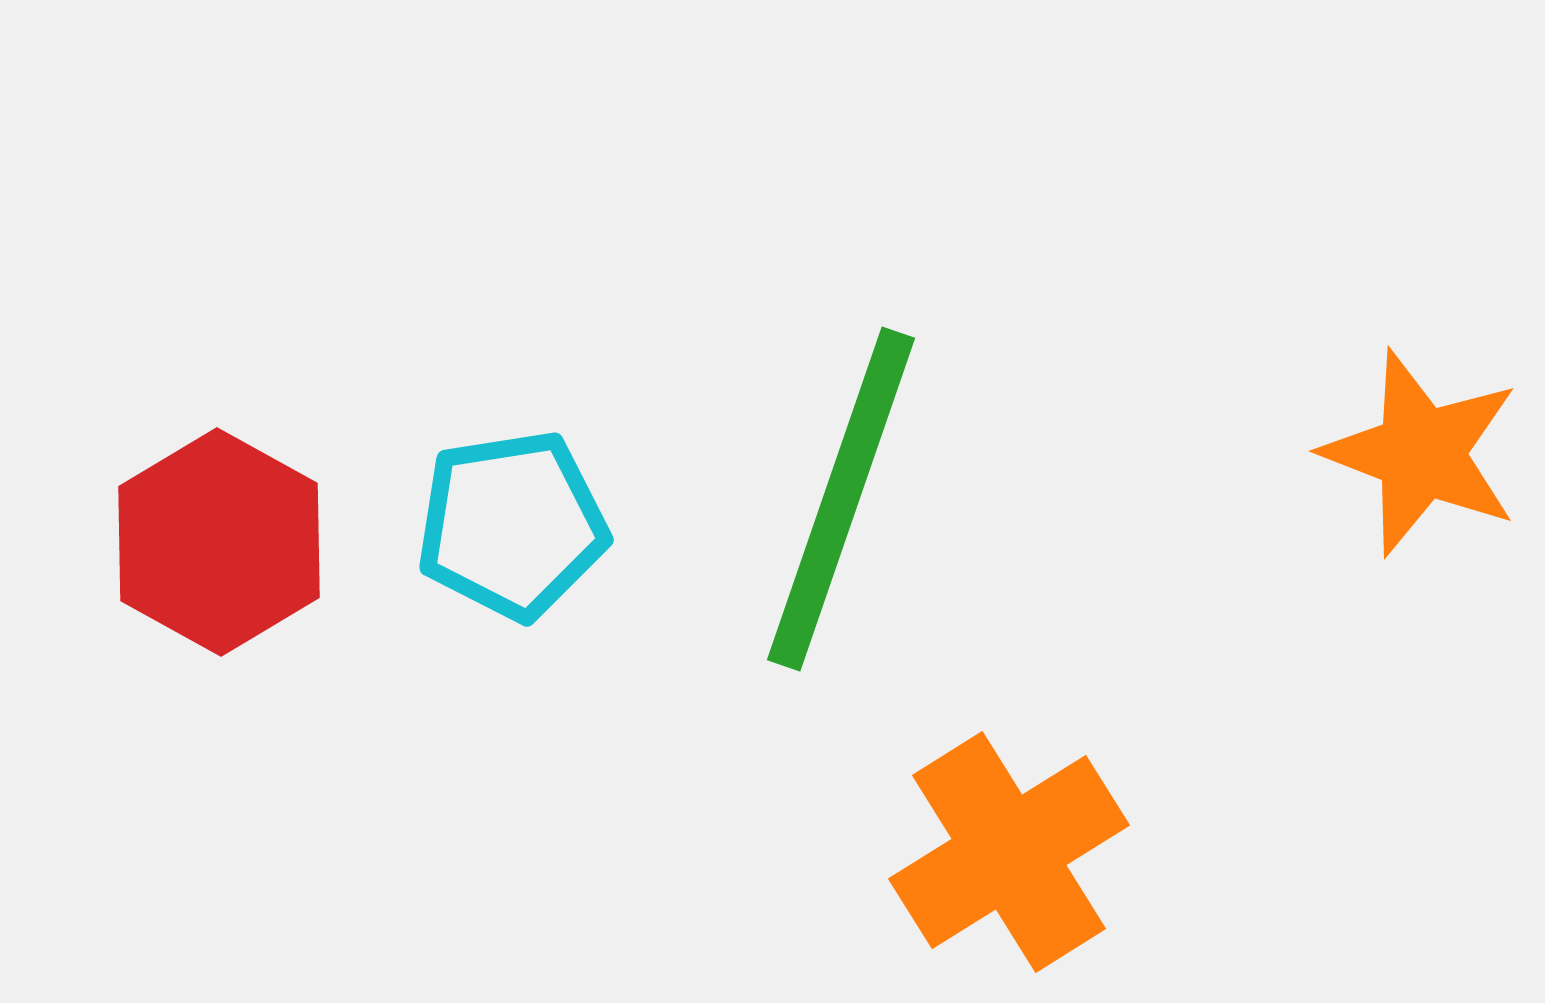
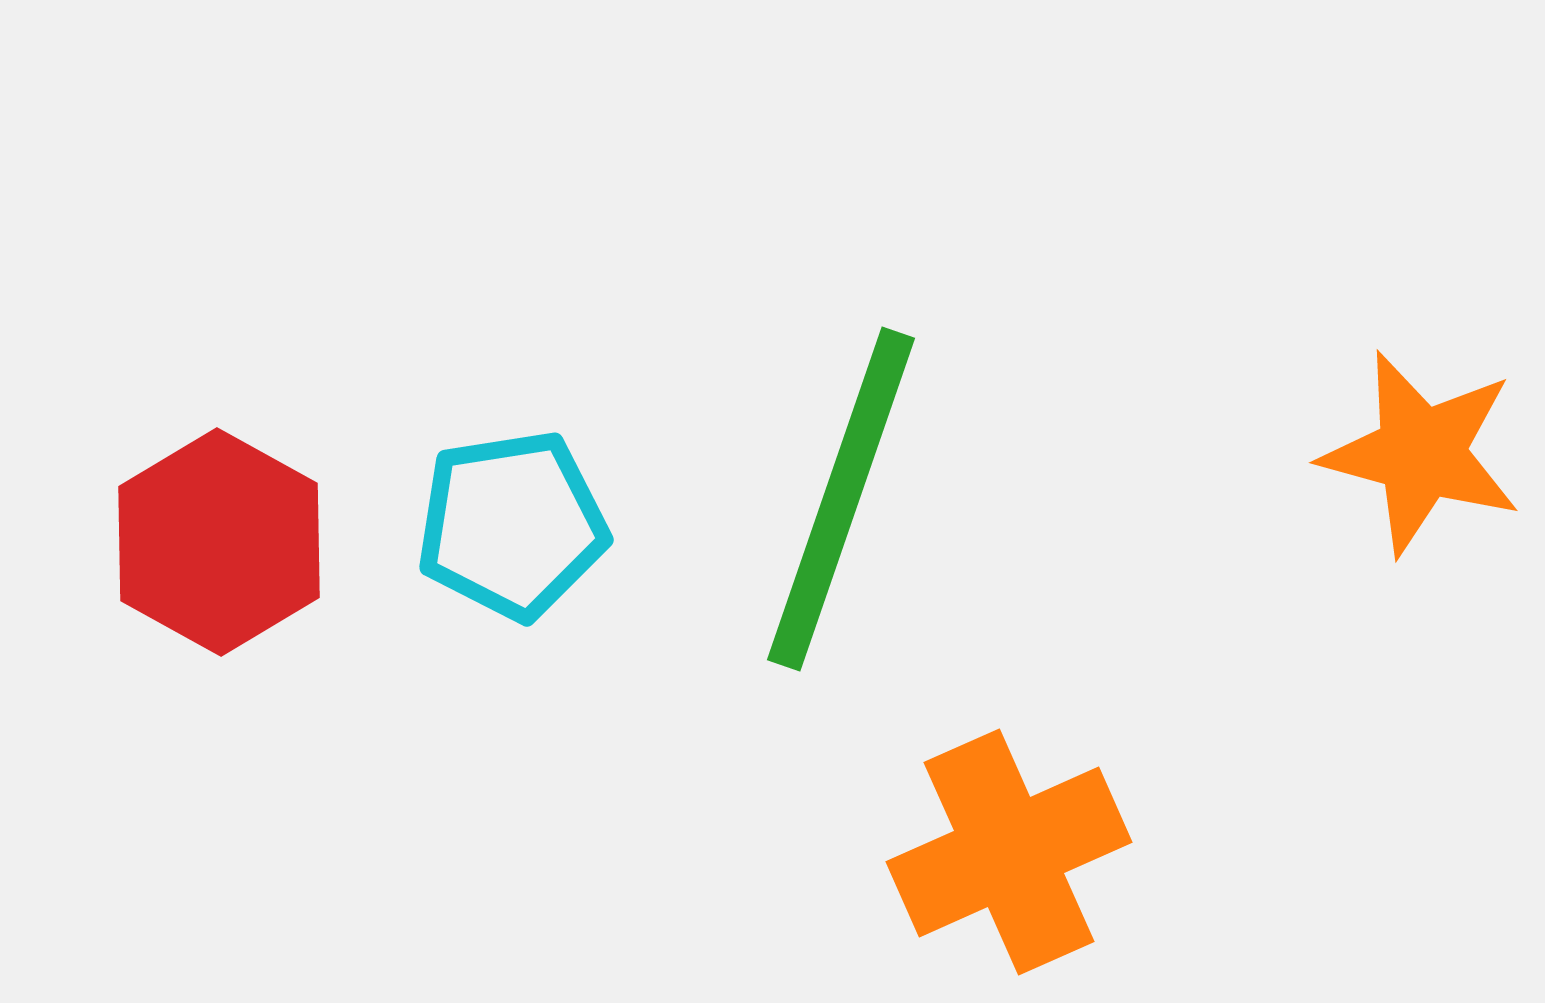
orange star: rotated 6 degrees counterclockwise
orange cross: rotated 8 degrees clockwise
